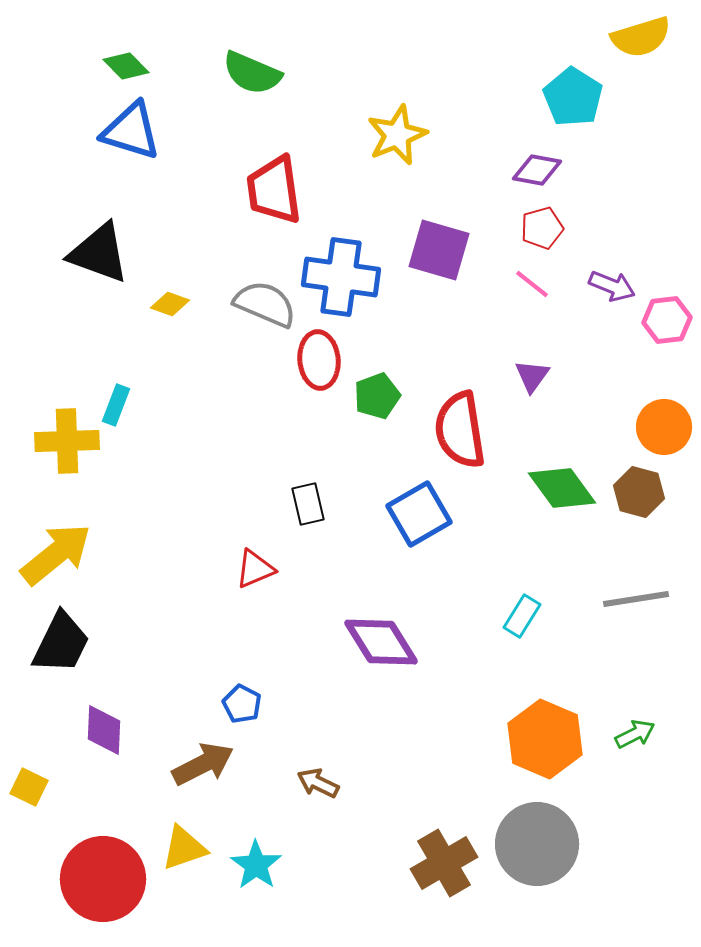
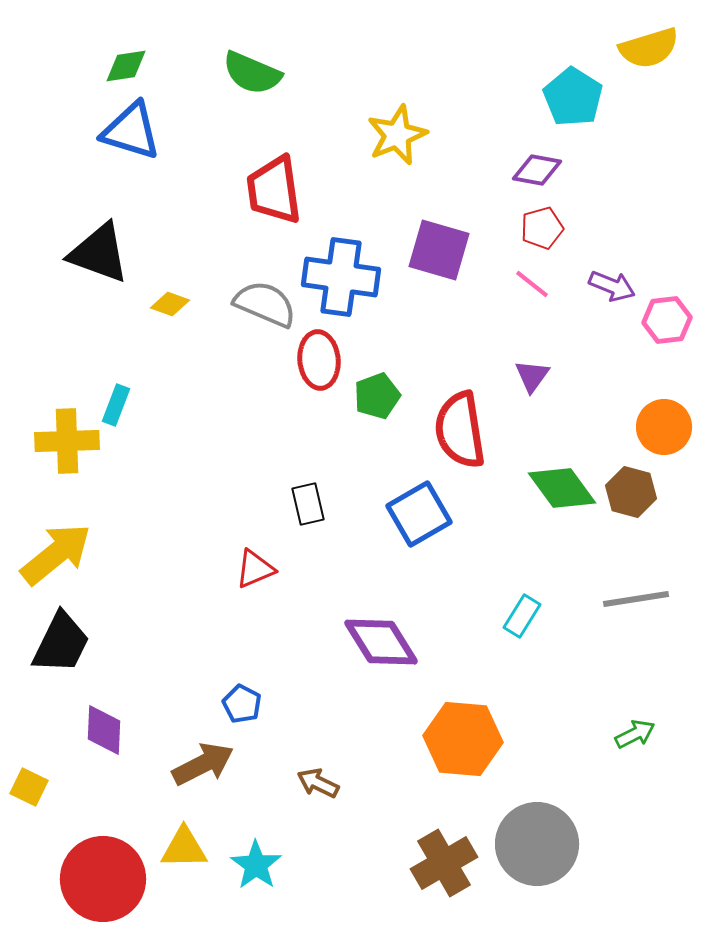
yellow semicircle at (641, 37): moved 8 px right, 11 px down
green diamond at (126, 66): rotated 54 degrees counterclockwise
brown hexagon at (639, 492): moved 8 px left
orange hexagon at (545, 739): moved 82 px left; rotated 18 degrees counterclockwise
yellow triangle at (184, 848): rotated 18 degrees clockwise
